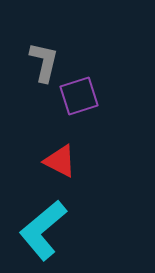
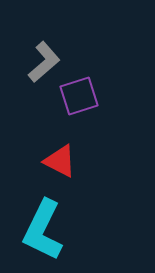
gray L-shape: rotated 36 degrees clockwise
cyan L-shape: rotated 24 degrees counterclockwise
